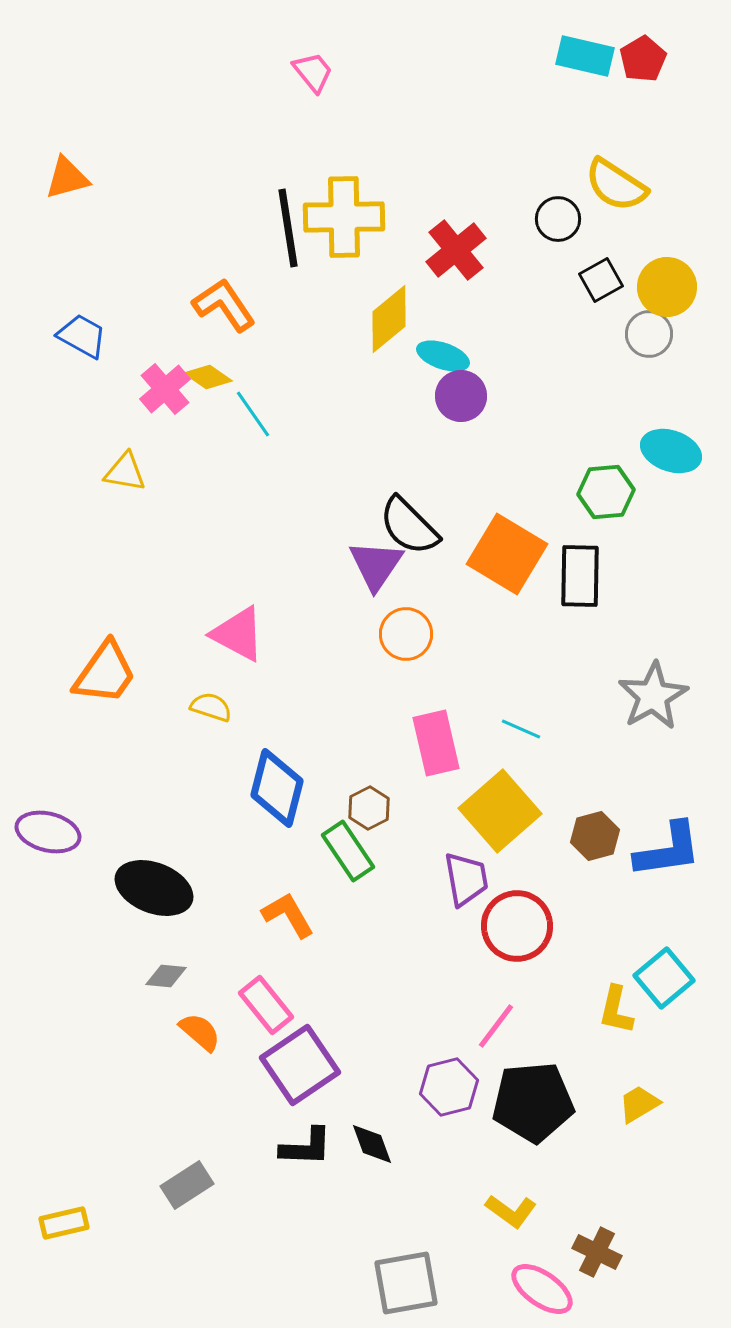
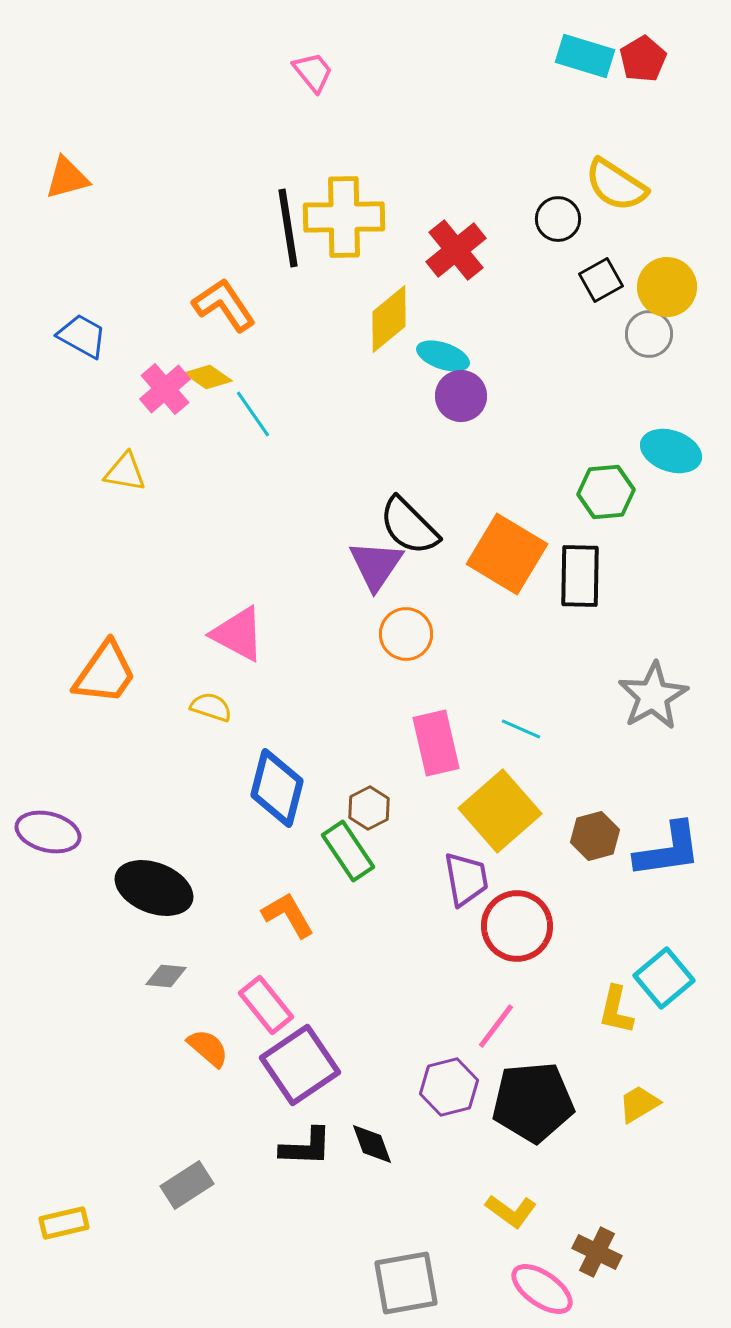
cyan rectangle at (585, 56): rotated 4 degrees clockwise
orange semicircle at (200, 1032): moved 8 px right, 16 px down
